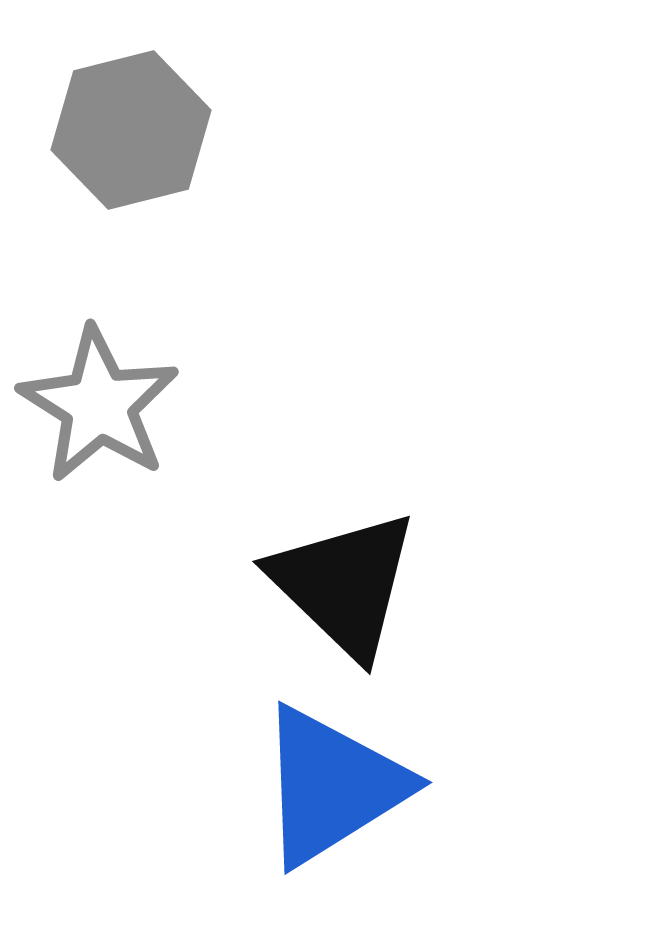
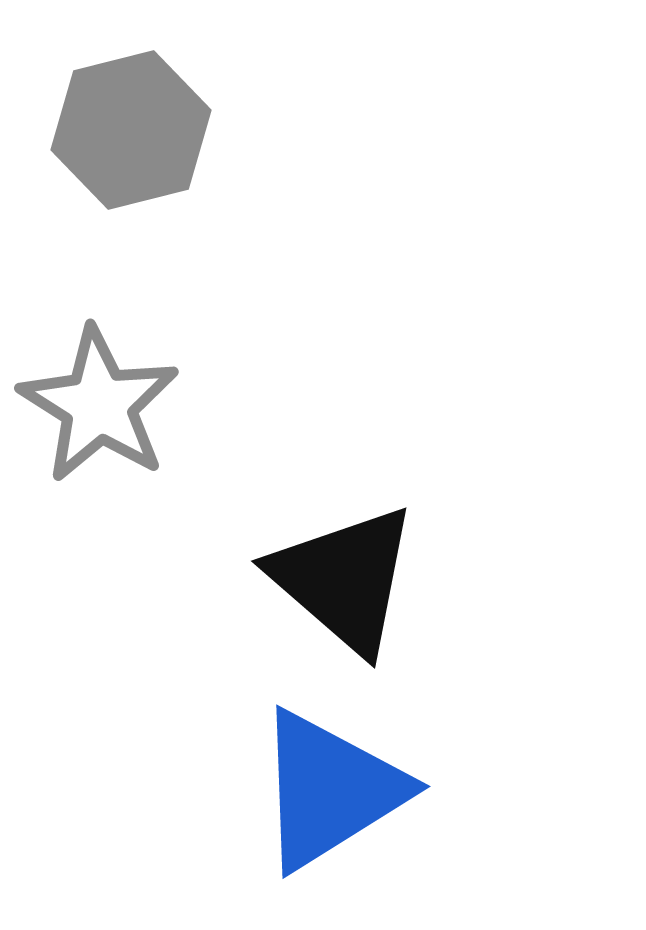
black triangle: moved 5 px up; rotated 3 degrees counterclockwise
blue triangle: moved 2 px left, 4 px down
